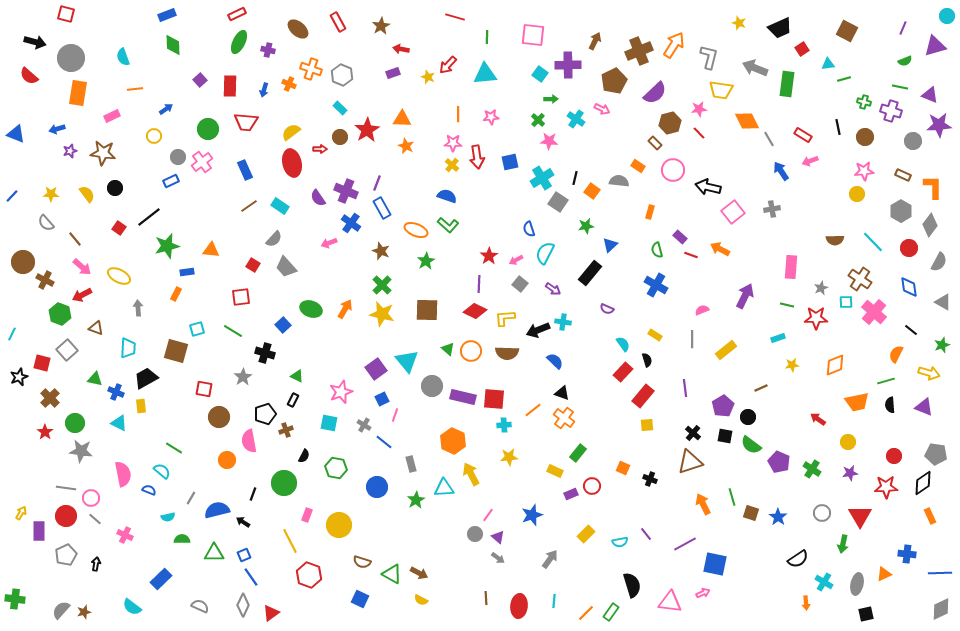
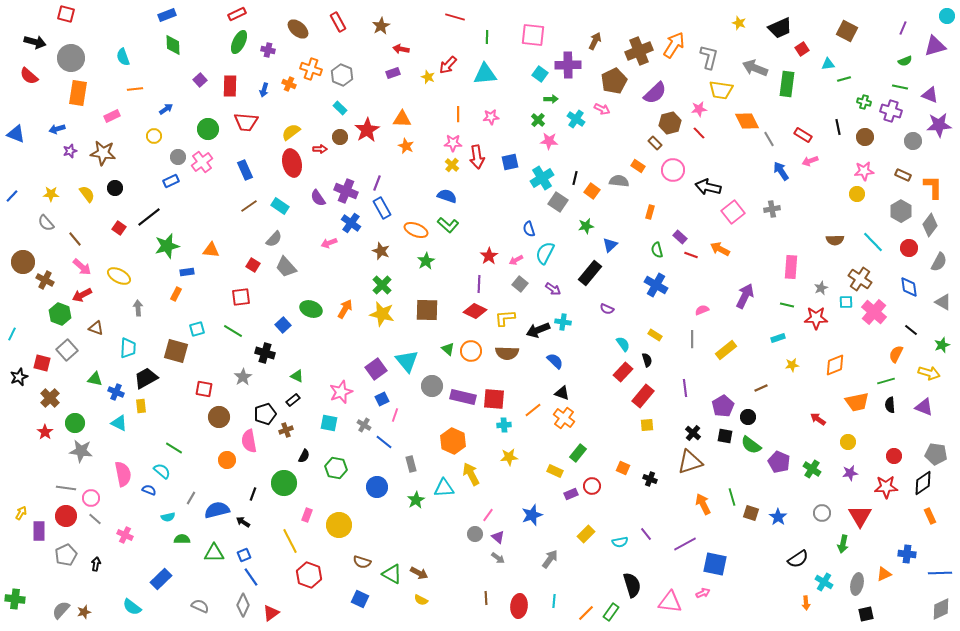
black rectangle at (293, 400): rotated 24 degrees clockwise
